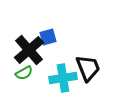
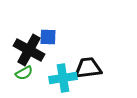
blue square: rotated 18 degrees clockwise
black cross: rotated 20 degrees counterclockwise
black trapezoid: rotated 76 degrees counterclockwise
